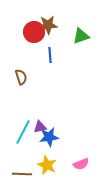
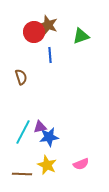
brown star: rotated 24 degrees clockwise
